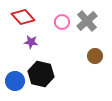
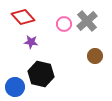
pink circle: moved 2 px right, 2 px down
blue circle: moved 6 px down
